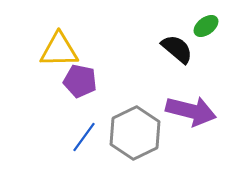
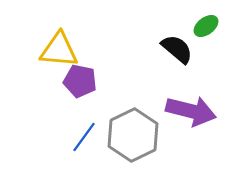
yellow triangle: rotated 6 degrees clockwise
gray hexagon: moved 2 px left, 2 px down
